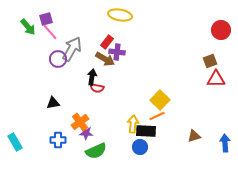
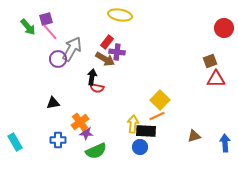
red circle: moved 3 px right, 2 px up
